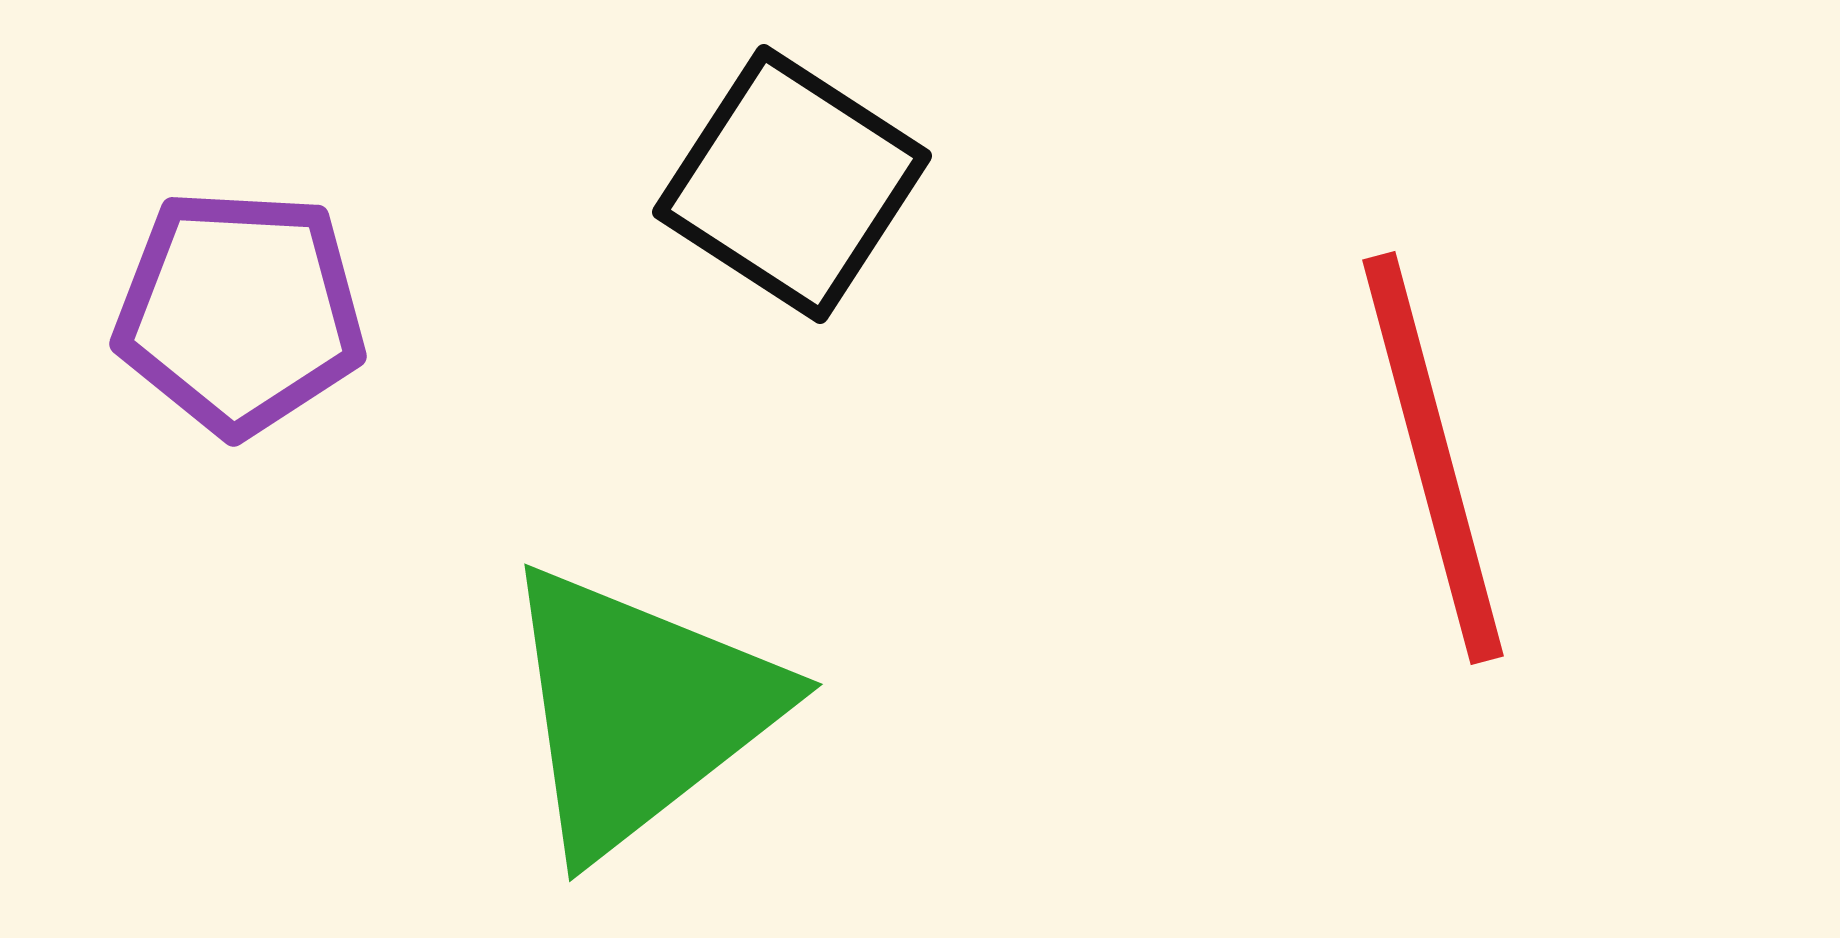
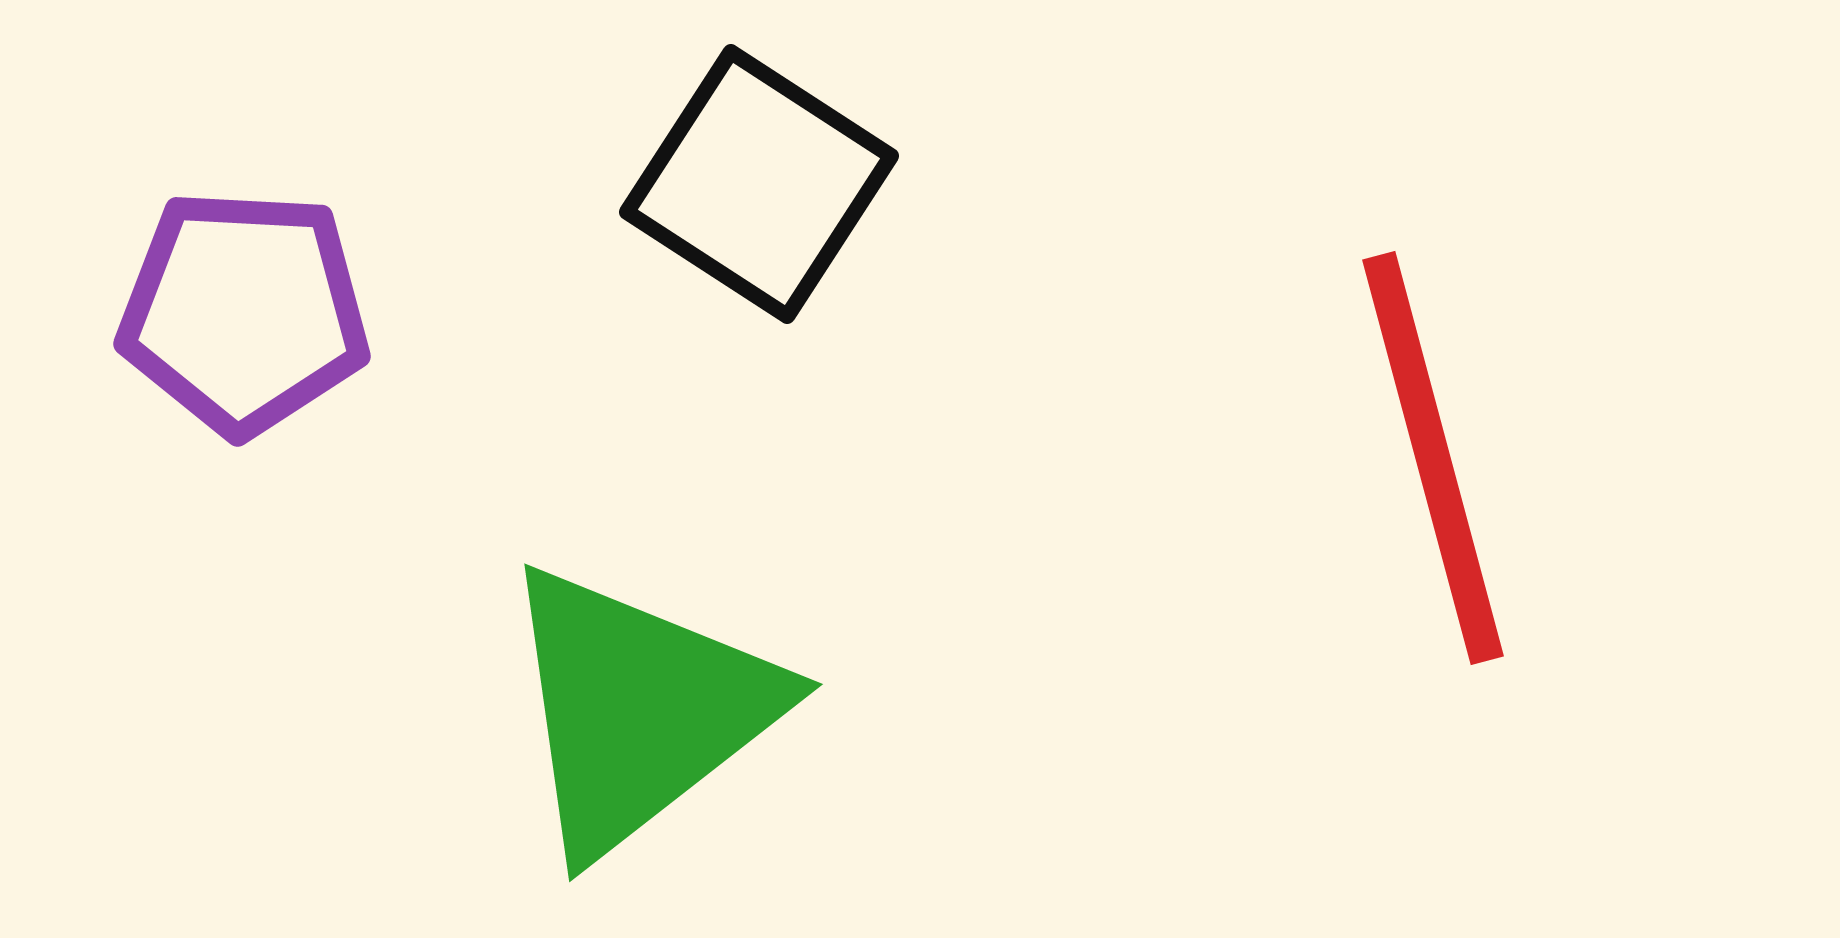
black square: moved 33 px left
purple pentagon: moved 4 px right
